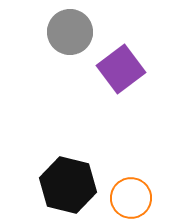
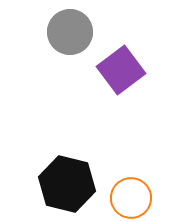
purple square: moved 1 px down
black hexagon: moved 1 px left, 1 px up
